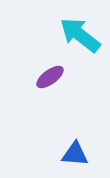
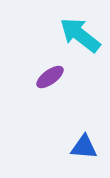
blue triangle: moved 9 px right, 7 px up
